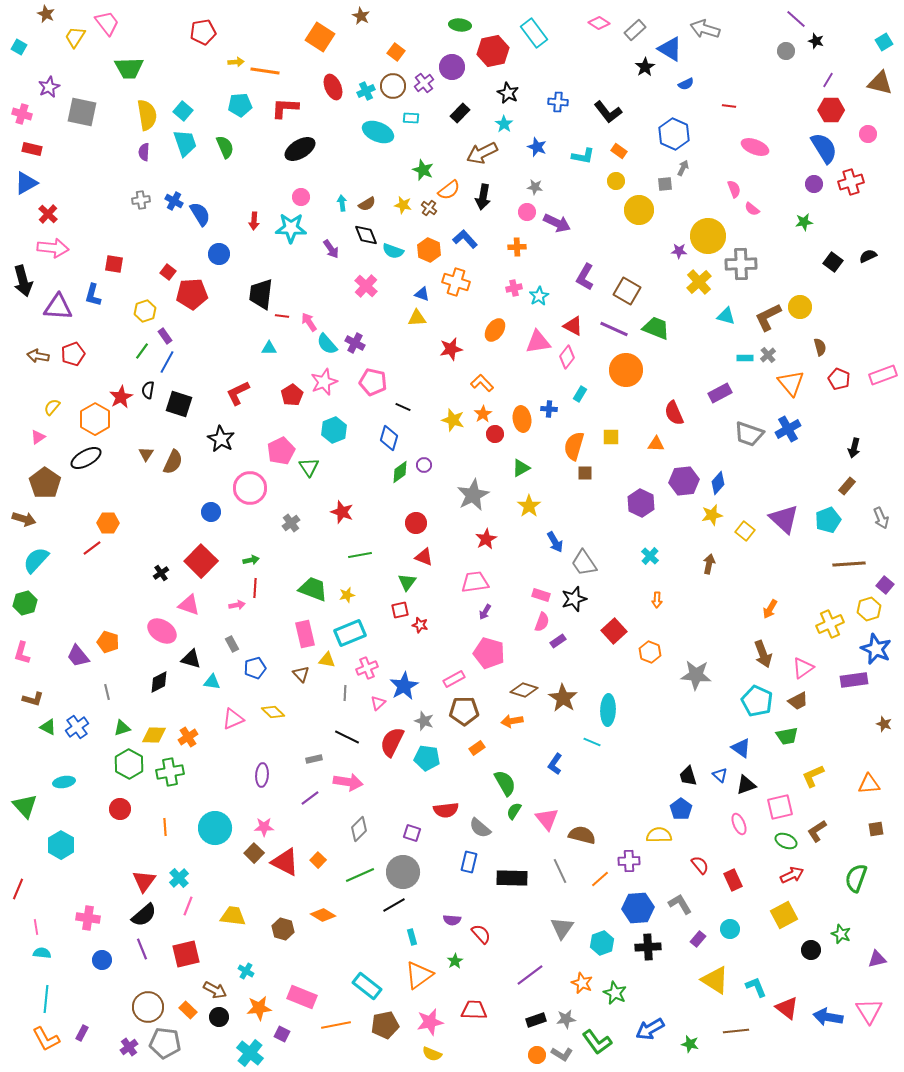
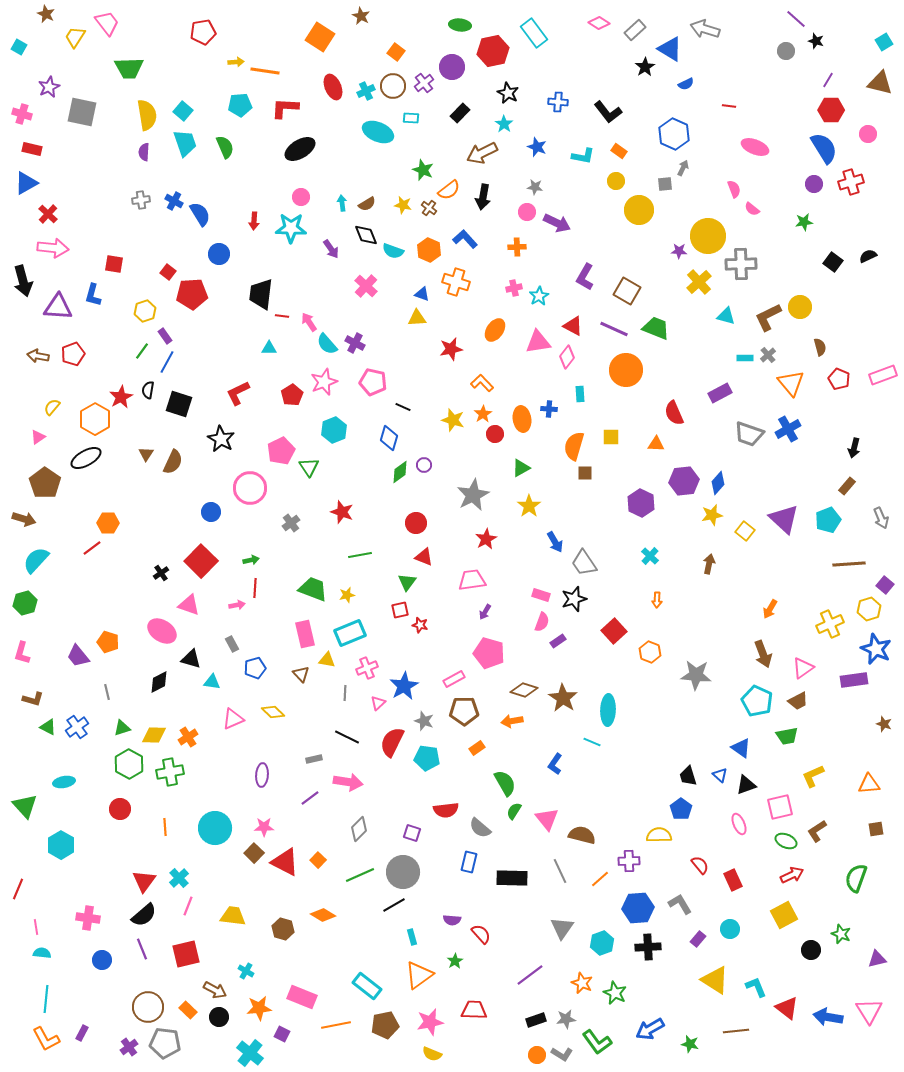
cyan rectangle at (580, 394): rotated 35 degrees counterclockwise
pink trapezoid at (475, 582): moved 3 px left, 2 px up
